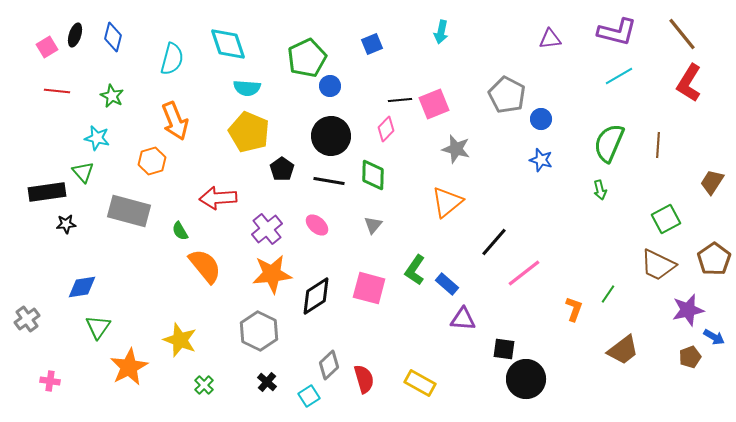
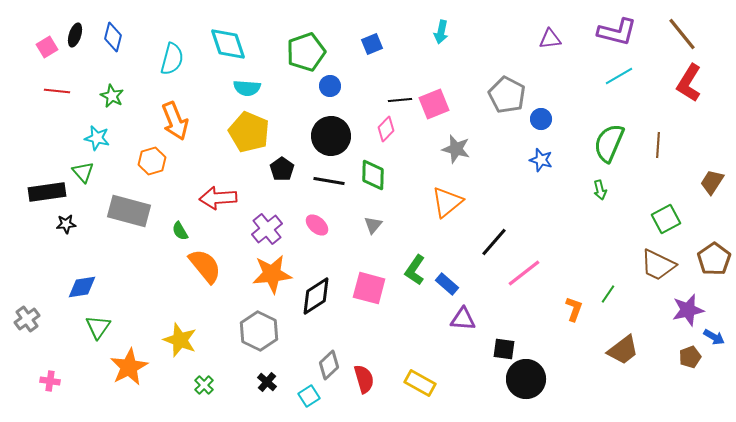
green pentagon at (307, 58): moved 1 px left, 6 px up; rotated 6 degrees clockwise
